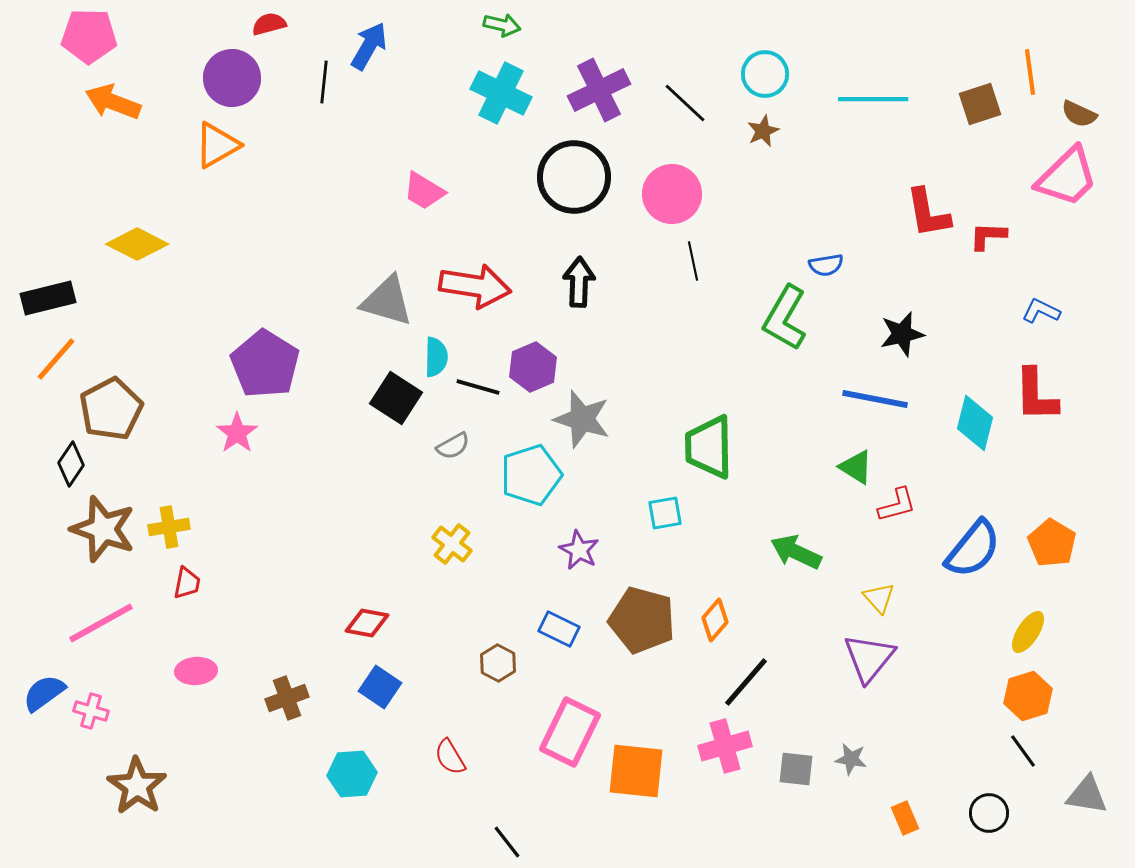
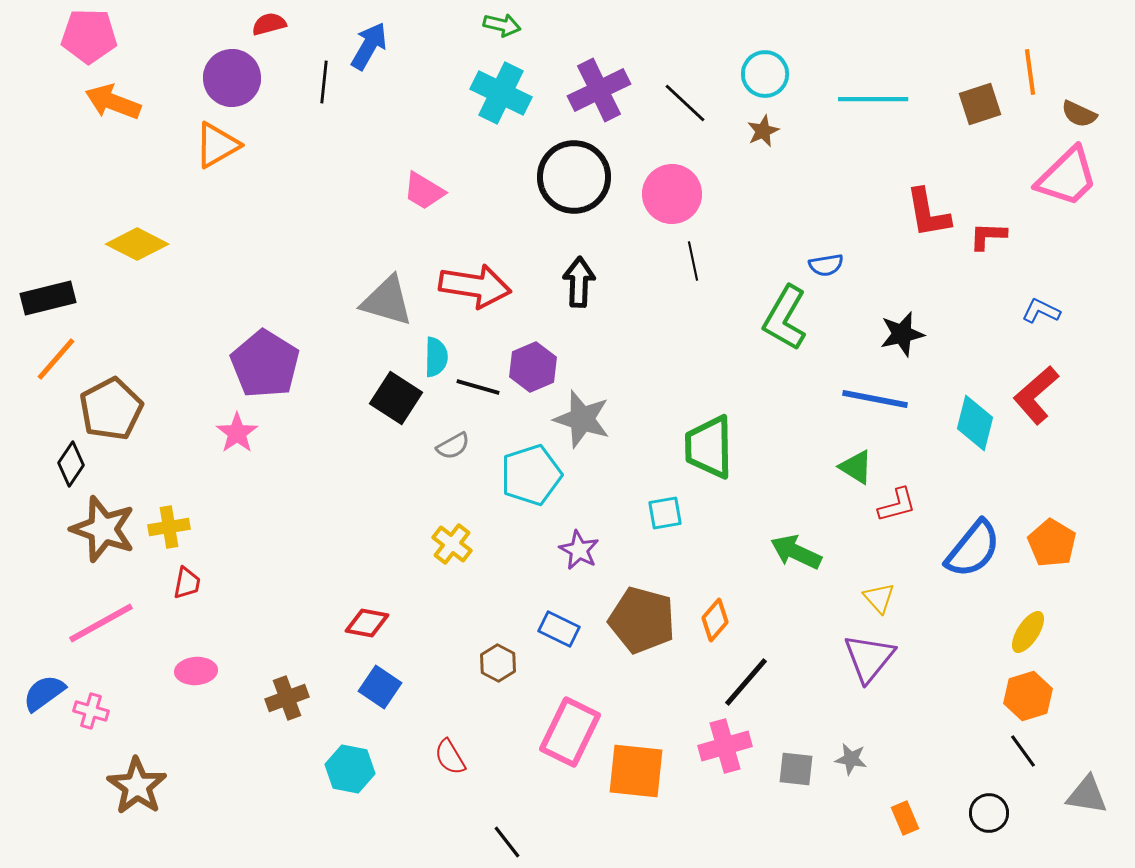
red L-shape at (1036, 395): rotated 50 degrees clockwise
cyan hexagon at (352, 774): moved 2 px left, 5 px up; rotated 15 degrees clockwise
